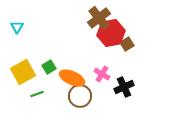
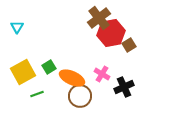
brown square: moved 2 px right, 1 px down
